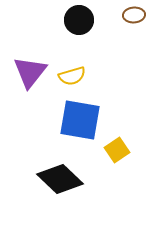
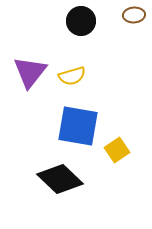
black circle: moved 2 px right, 1 px down
blue square: moved 2 px left, 6 px down
